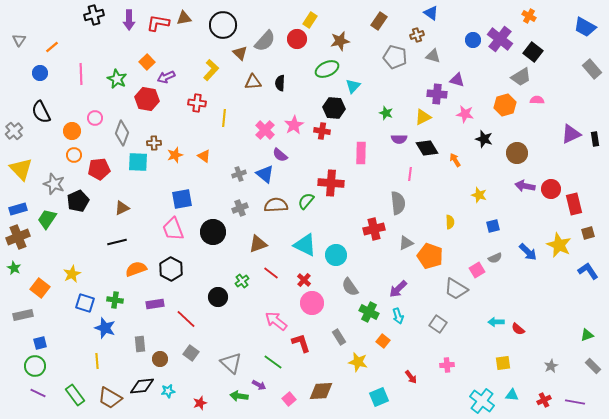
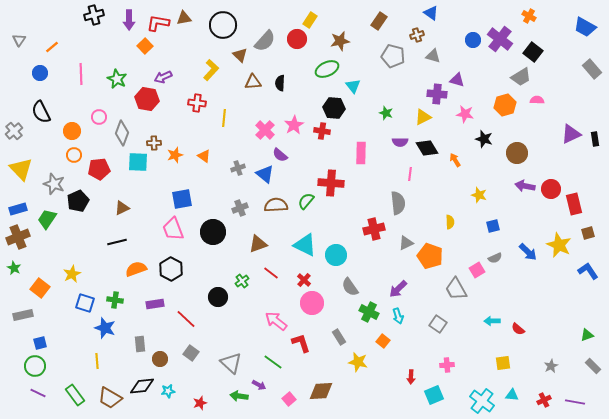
brown triangle at (240, 53): moved 2 px down
gray pentagon at (395, 57): moved 2 px left, 1 px up
orange square at (147, 62): moved 2 px left, 16 px up
purple arrow at (166, 77): moved 3 px left
cyan triangle at (353, 86): rotated 21 degrees counterclockwise
pink circle at (95, 118): moved 4 px right, 1 px up
purple semicircle at (399, 139): moved 1 px right, 3 px down
gray cross at (239, 174): moved 1 px left, 6 px up
gray trapezoid at (456, 289): rotated 30 degrees clockwise
cyan arrow at (496, 322): moved 4 px left, 1 px up
red arrow at (411, 377): rotated 40 degrees clockwise
cyan square at (379, 397): moved 55 px right, 2 px up
